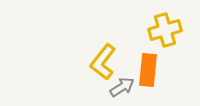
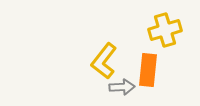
yellow L-shape: moved 1 px right, 1 px up
gray arrow: rotated 30 degrees clockwise
